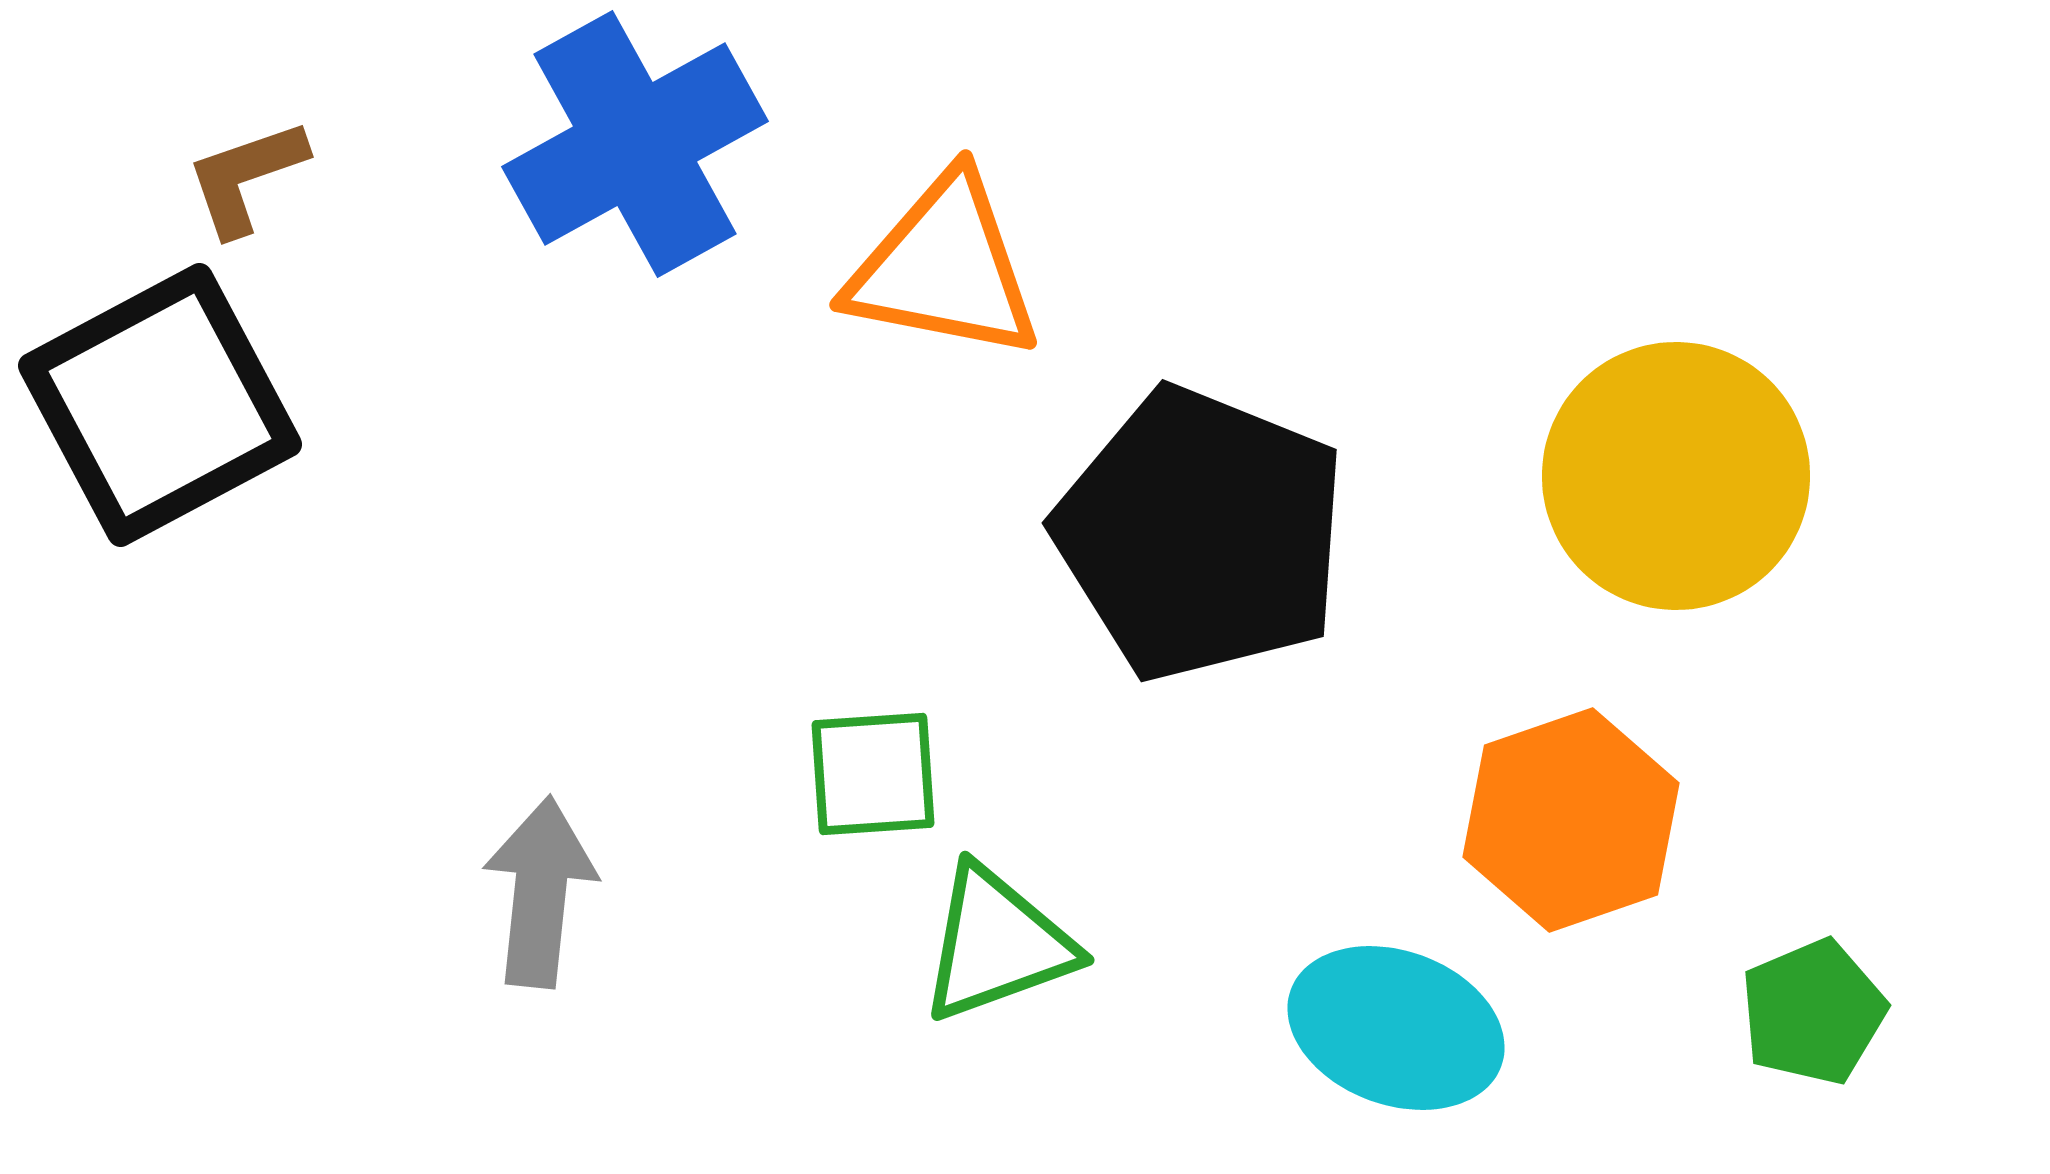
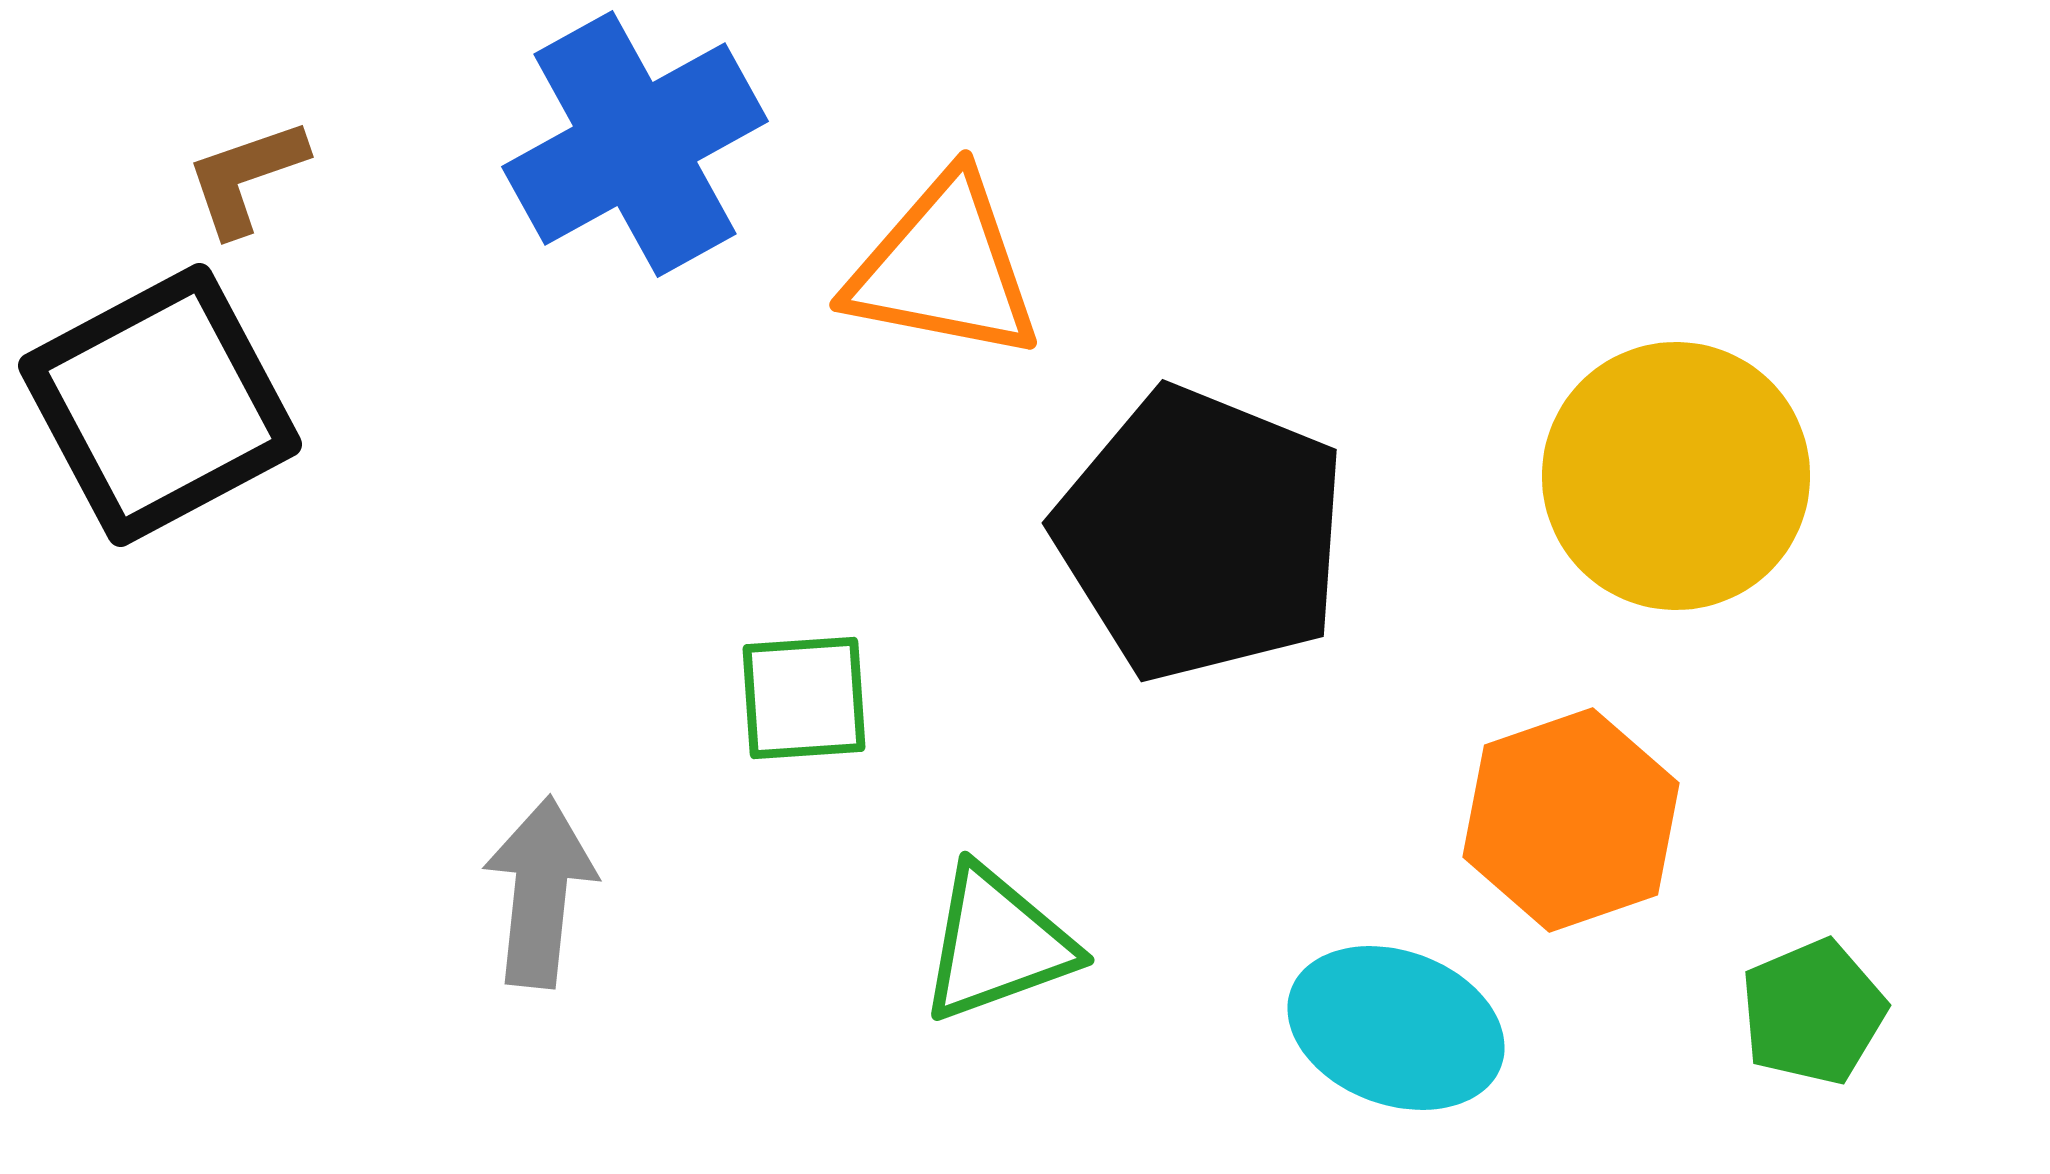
green square: moved 69 px left, 76 px up
